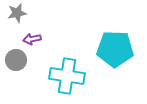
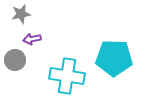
gray star: moved 4 px right, 1 px down
cyan pentagon: moved 1 px left, 9 px down
gray circle: moved 1 px left
